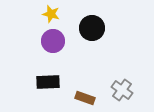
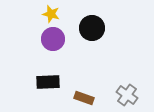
purple circle: moved 2 px up
gray cross: moved 5 px right, 5 px down
brown rectangle: moved 1 px left
